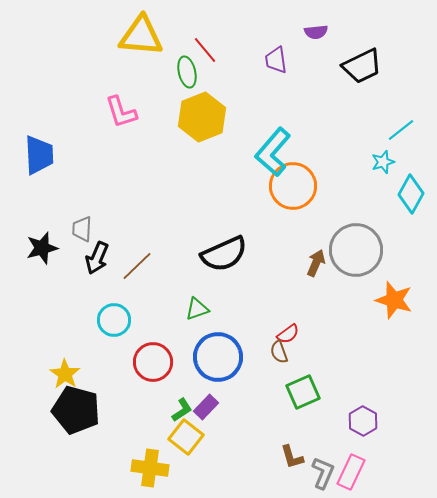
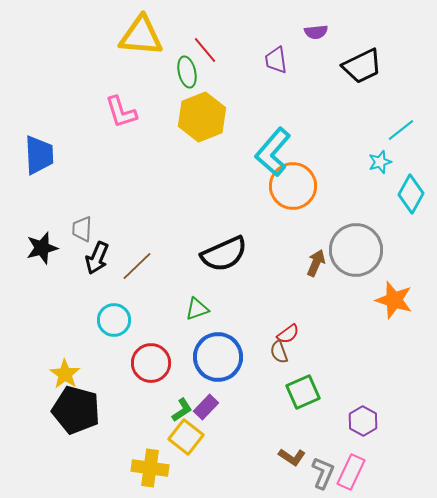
cyan star: moved 3 px left
red circle: moved 2 px left, 1 px down
brown L-shape: rotated 40 degrees counterclockwise
